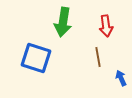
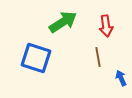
green arrow: rotated 132 degrees counterclockwise
